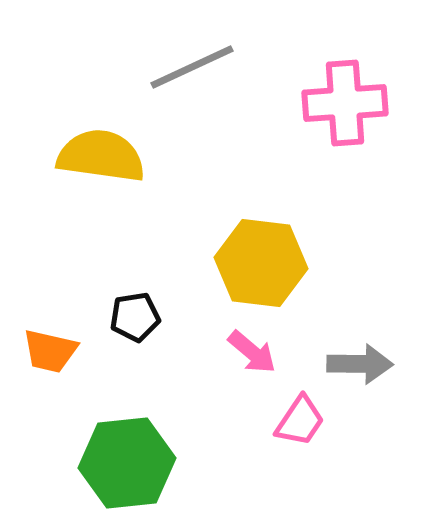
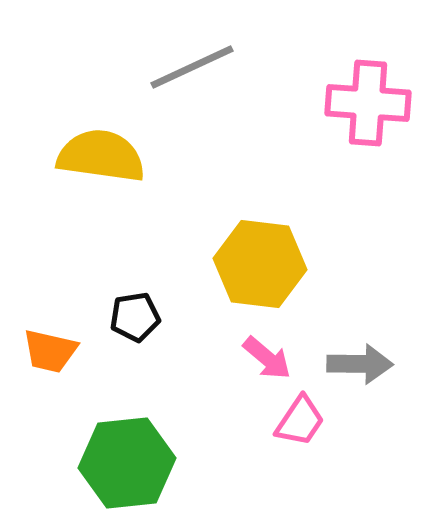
pink cross: moved 23 px right; rotated 8 degrees clockwise
yellow hexagon: moved 1 px left, 1 px down
pink arrow: moved 15 px right, 6 px down
